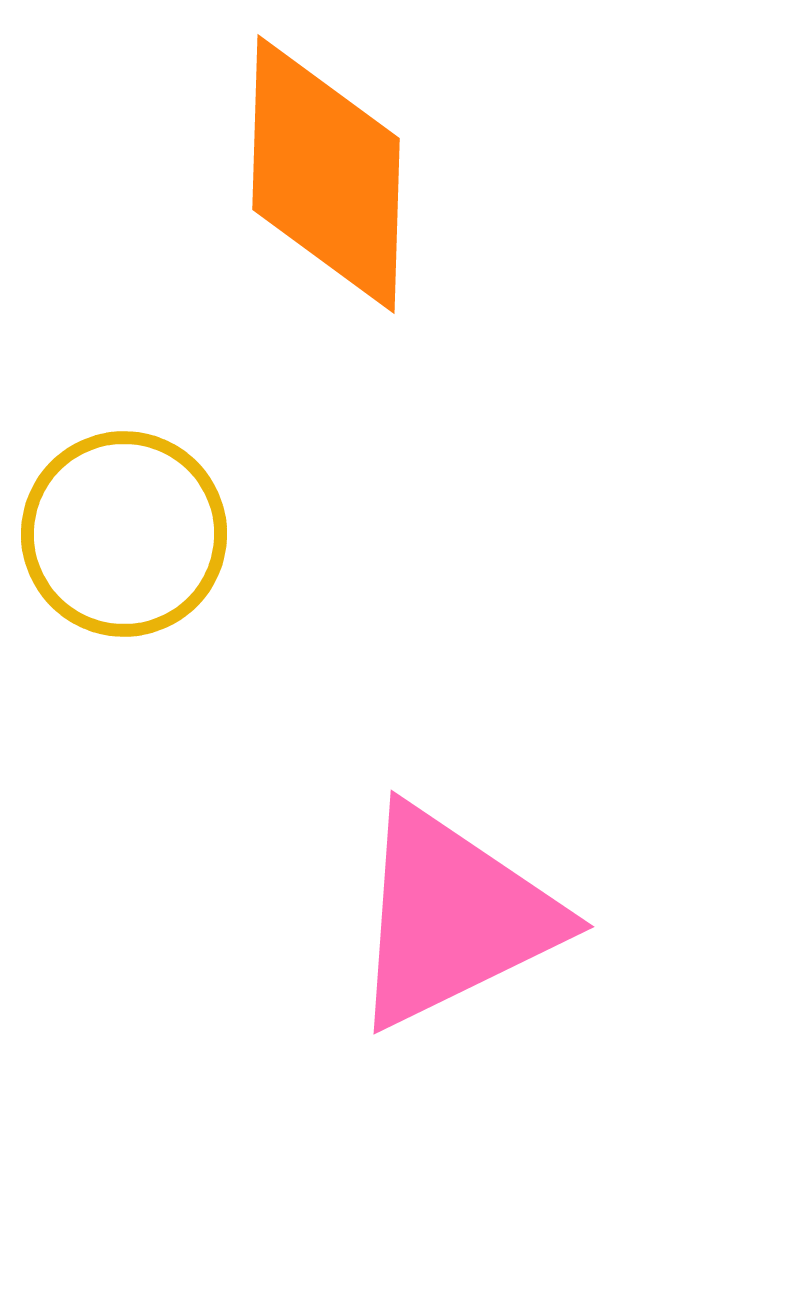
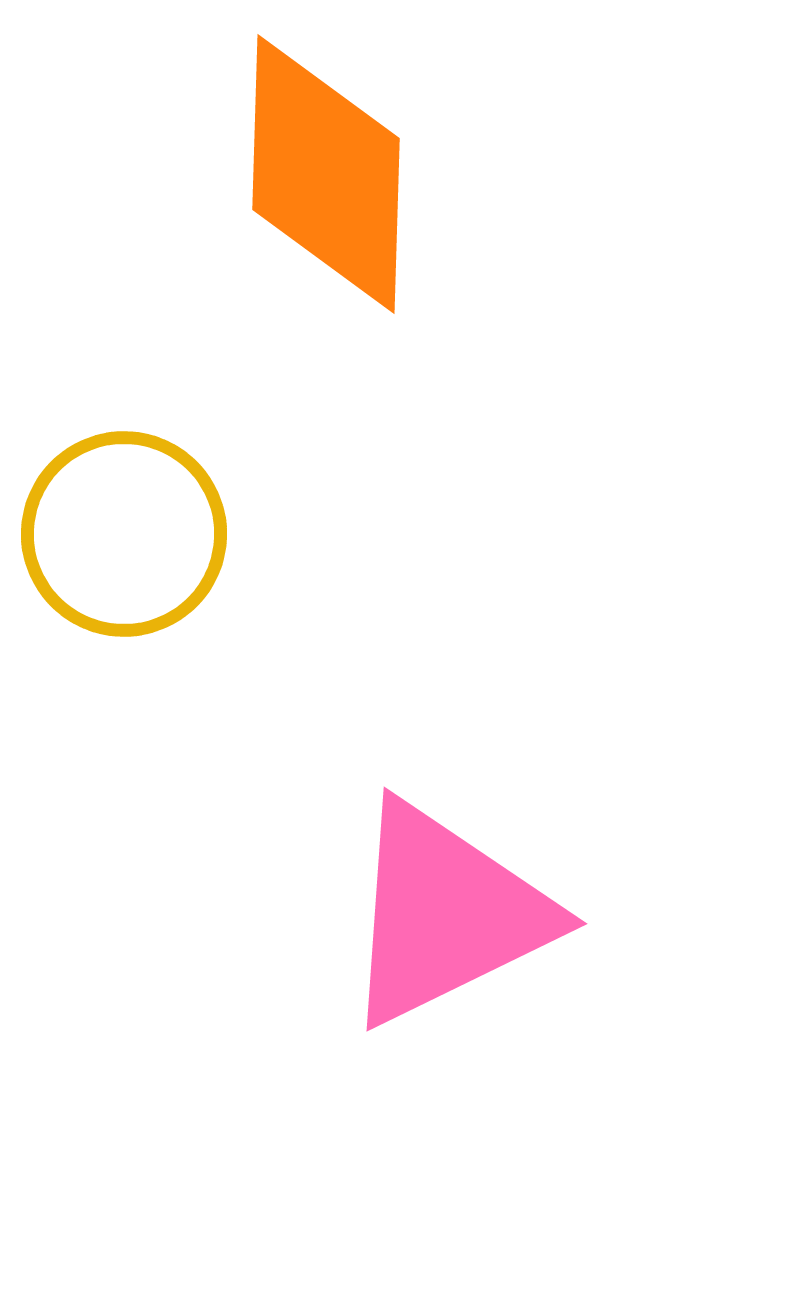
pink triangle: moved 7 px left, 3 px up
